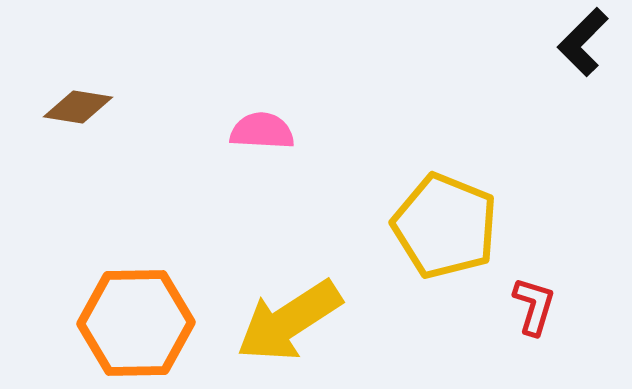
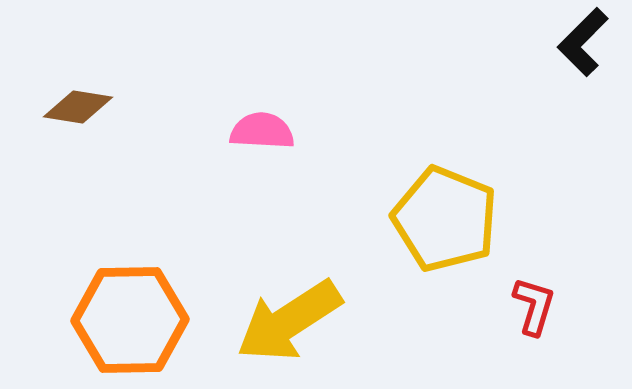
yellow pentagon: moved 7 px up
orange hexagon: moved 6 px left, 3 px up
